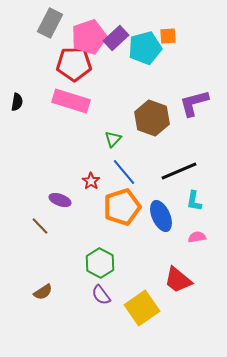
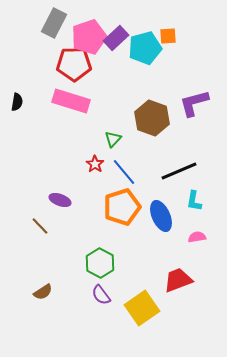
gray rectangle: moved 4 px right
red star: moved 4 px right, 17 px up
red trapezoid: rotated 120 degrees clockwise
